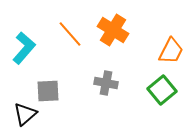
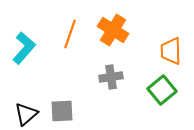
orange line: rotated 60 degrees clockwise
orange trapezoid: rotated 152 degrees clockwise
gray cross: moved 5 px right, 6 px up; rotated 20 degrees counterclockwise
gray square: moved 14 px right, 20 px down
black triangle: moved 1 px right
